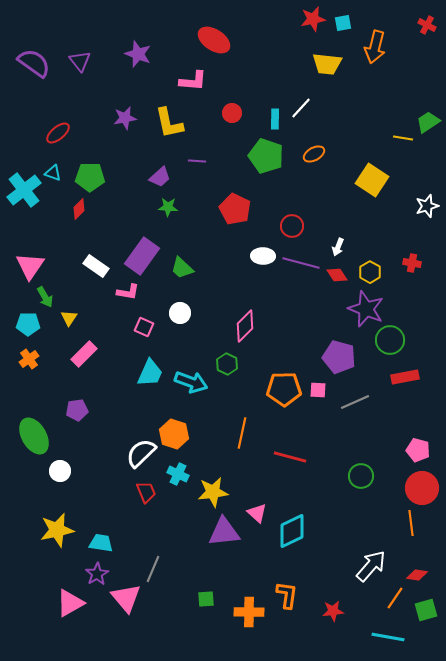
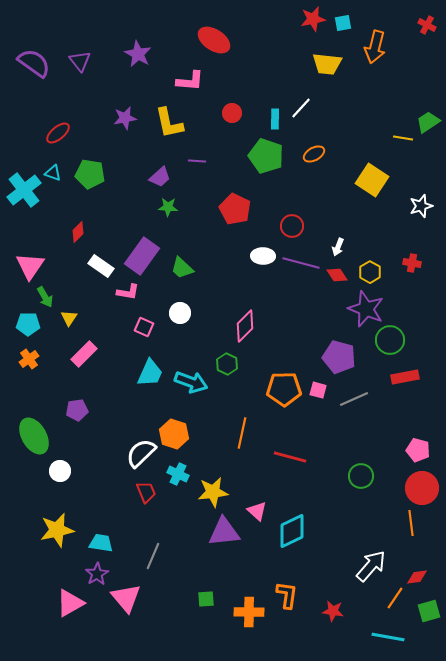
purple star at (138, 54): rotated 8 degrees clockwise
pink L-shape at (193, 81): moved 3 px left
green pentagon at (90, 177): moved 3 px up; rotated 8 degrees clockwise
white star at (427, 206): moved 6 px left
red diamond at (79, 209): moved 1 px left, 23 px down
white rectangle at (96, 266): moved 5 px right
pink square at (318, 390): rotated 12 degrees clockwise
gray line at (355, 402): moved 1 px left, 3 px up
pink triangle at (257, 513): moved 2 px up
gray line at (153, 569): moved 13 px up
red diamond at (417, 575): moved 2 px down; rotated 15 degrees counterclockwise
green square at (426, 610): moved 3 px right, 1 px down
red star at (333, 611): rotated 15 degrees clockwise
